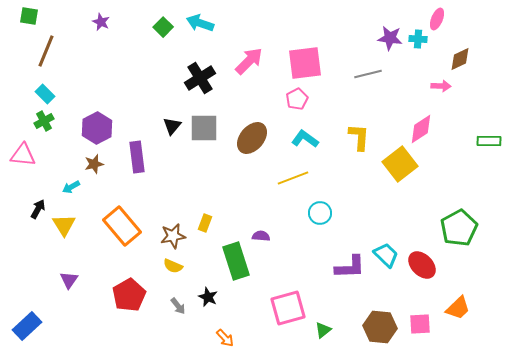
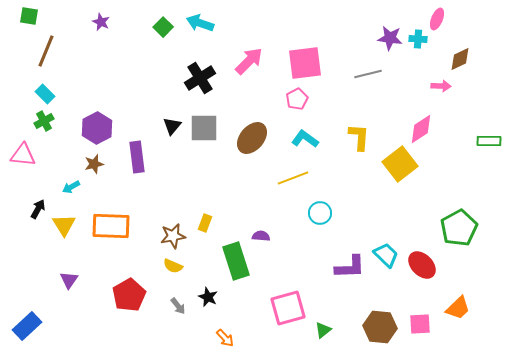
orange rectangle at (122, 226): moved 11 px left; rotated 48 degrees counterclockwise
